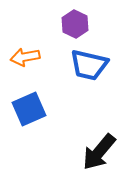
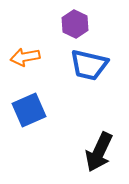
blue square: moved 1 px down
black arrow: rotated 15 degrees counterclockwise
